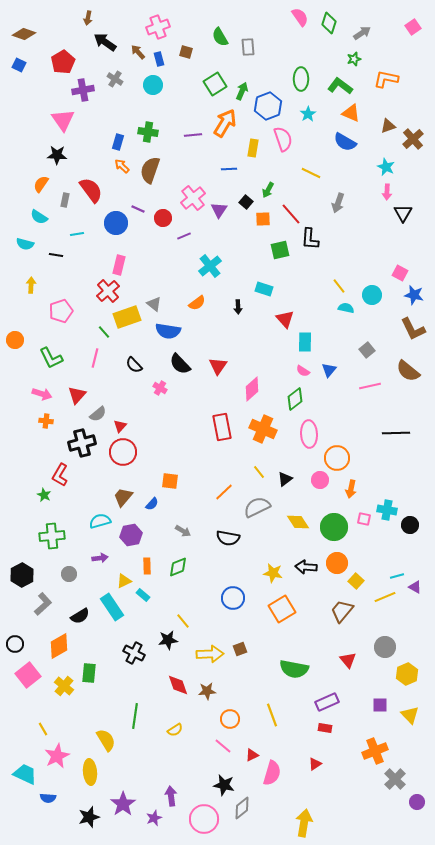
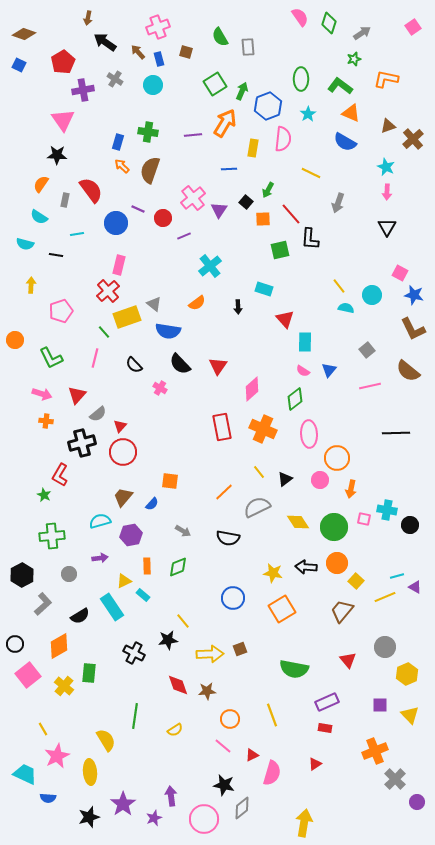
pink semicircle at (283, 139): rotated 25 degrees clockwise
black triangle at (403, 213): moved 16 px left, 14 px down
